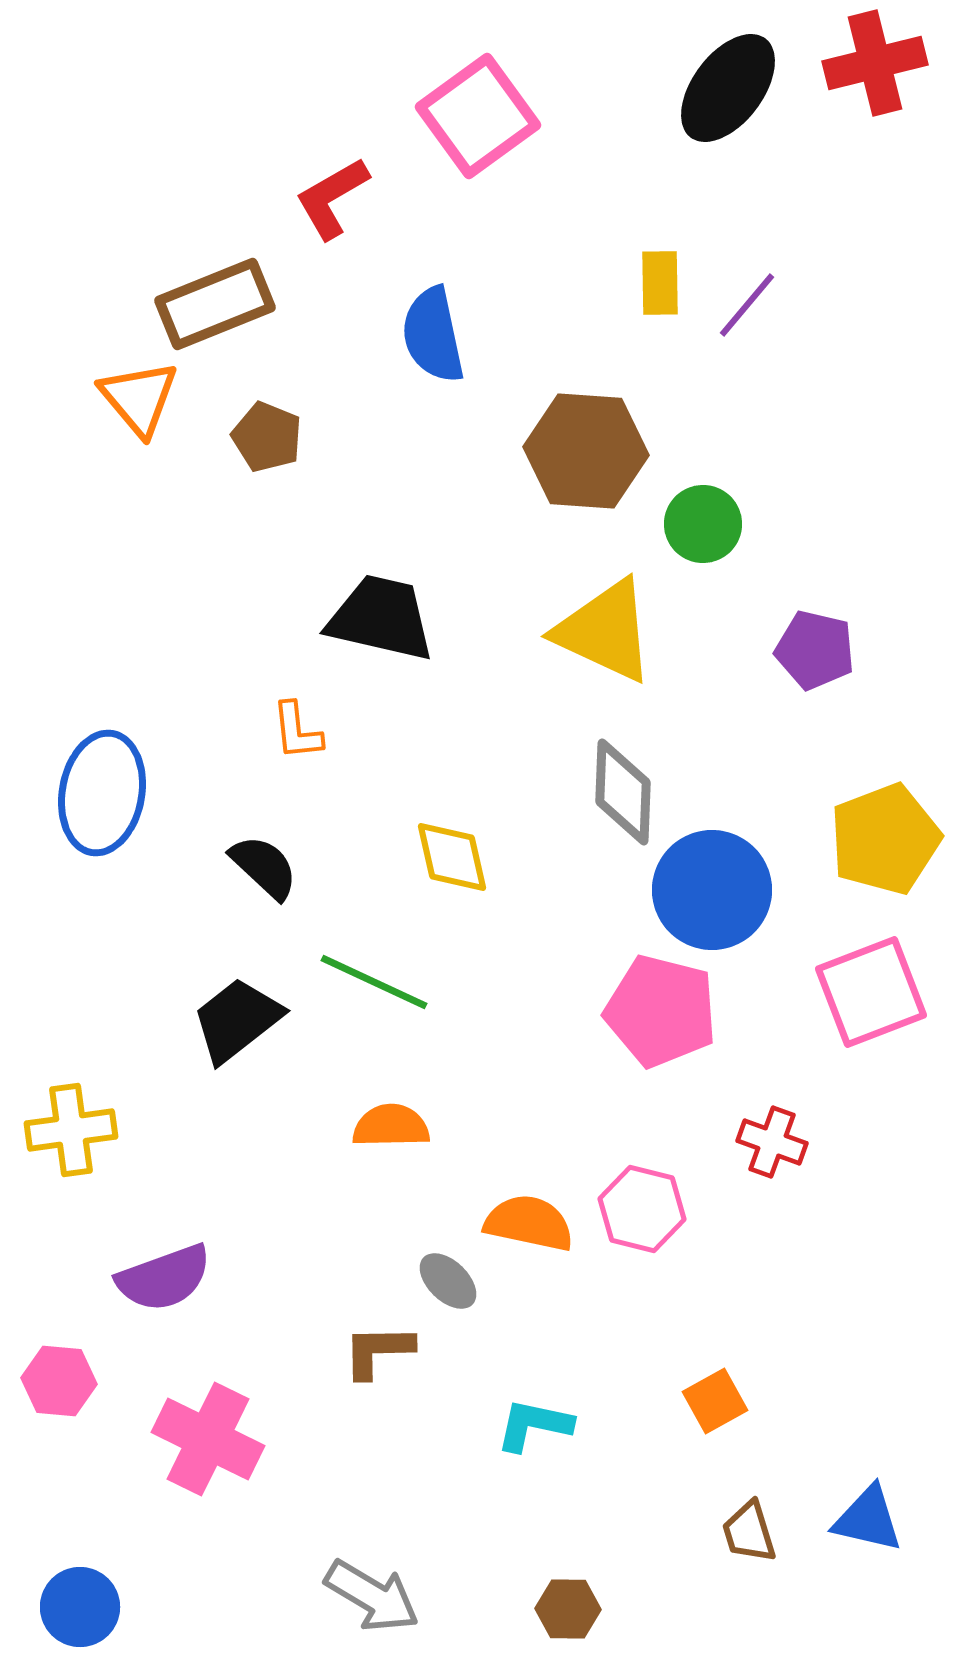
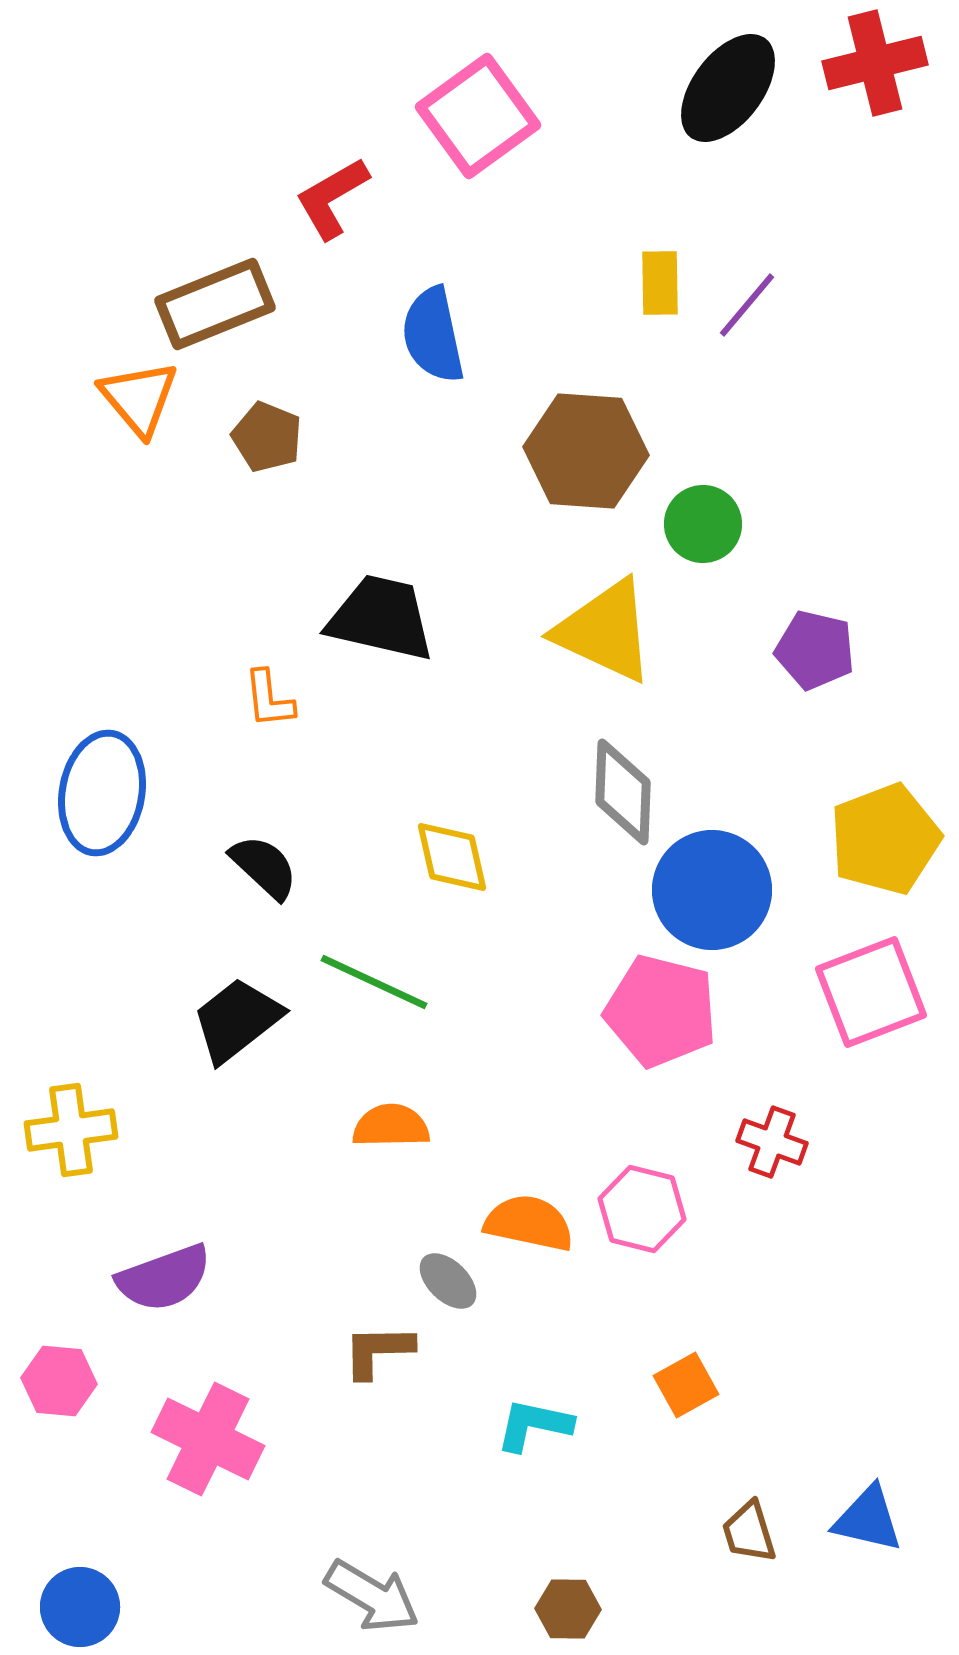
orange L-shape at (297, 731): moved 28 px left, 32 px up
orange square at (715, 1401): moved 29 px left, 16 px up
